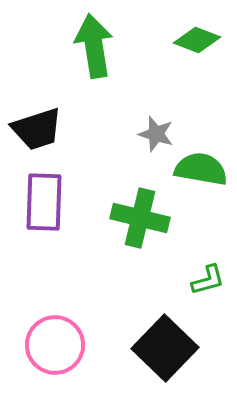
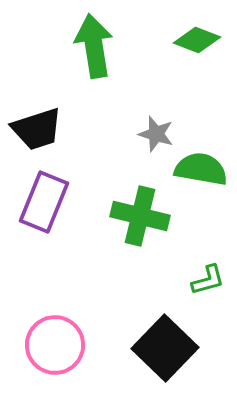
purple rectangle: rotated 20 degrees clockwise
green cross: moved 2 px up
